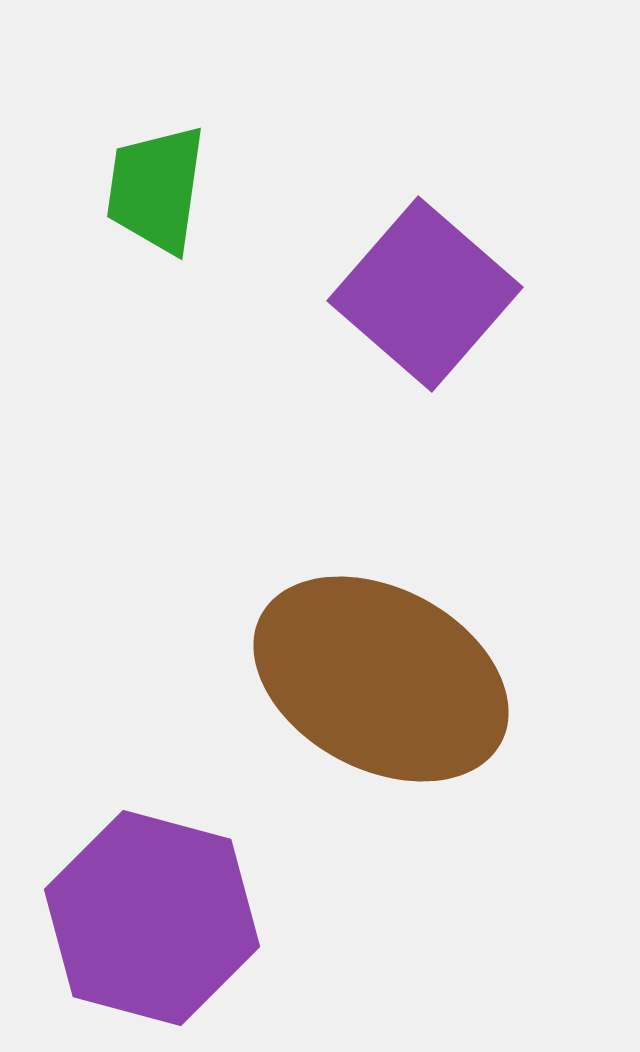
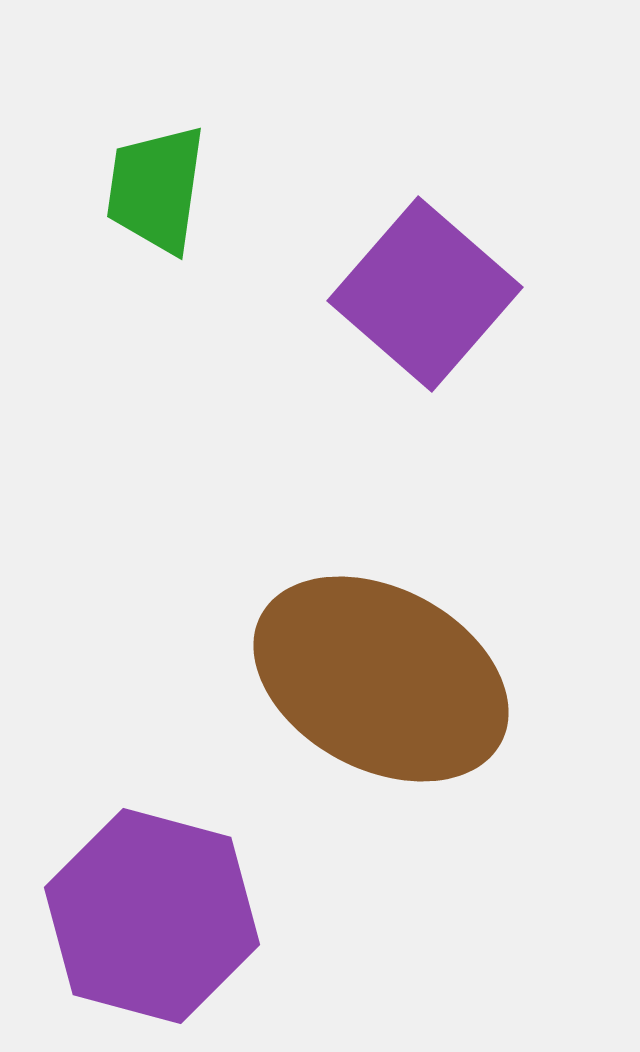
purple hexagon: moved 2 px up
